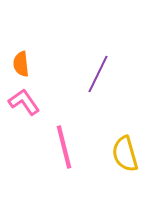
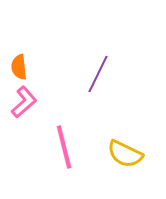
orange semicircle: moved 2 px left, 3 px down
pink L-shape: rotated 84 degrees clockwise
yellow semicircle: rotated 48 degrees counterclockwise
